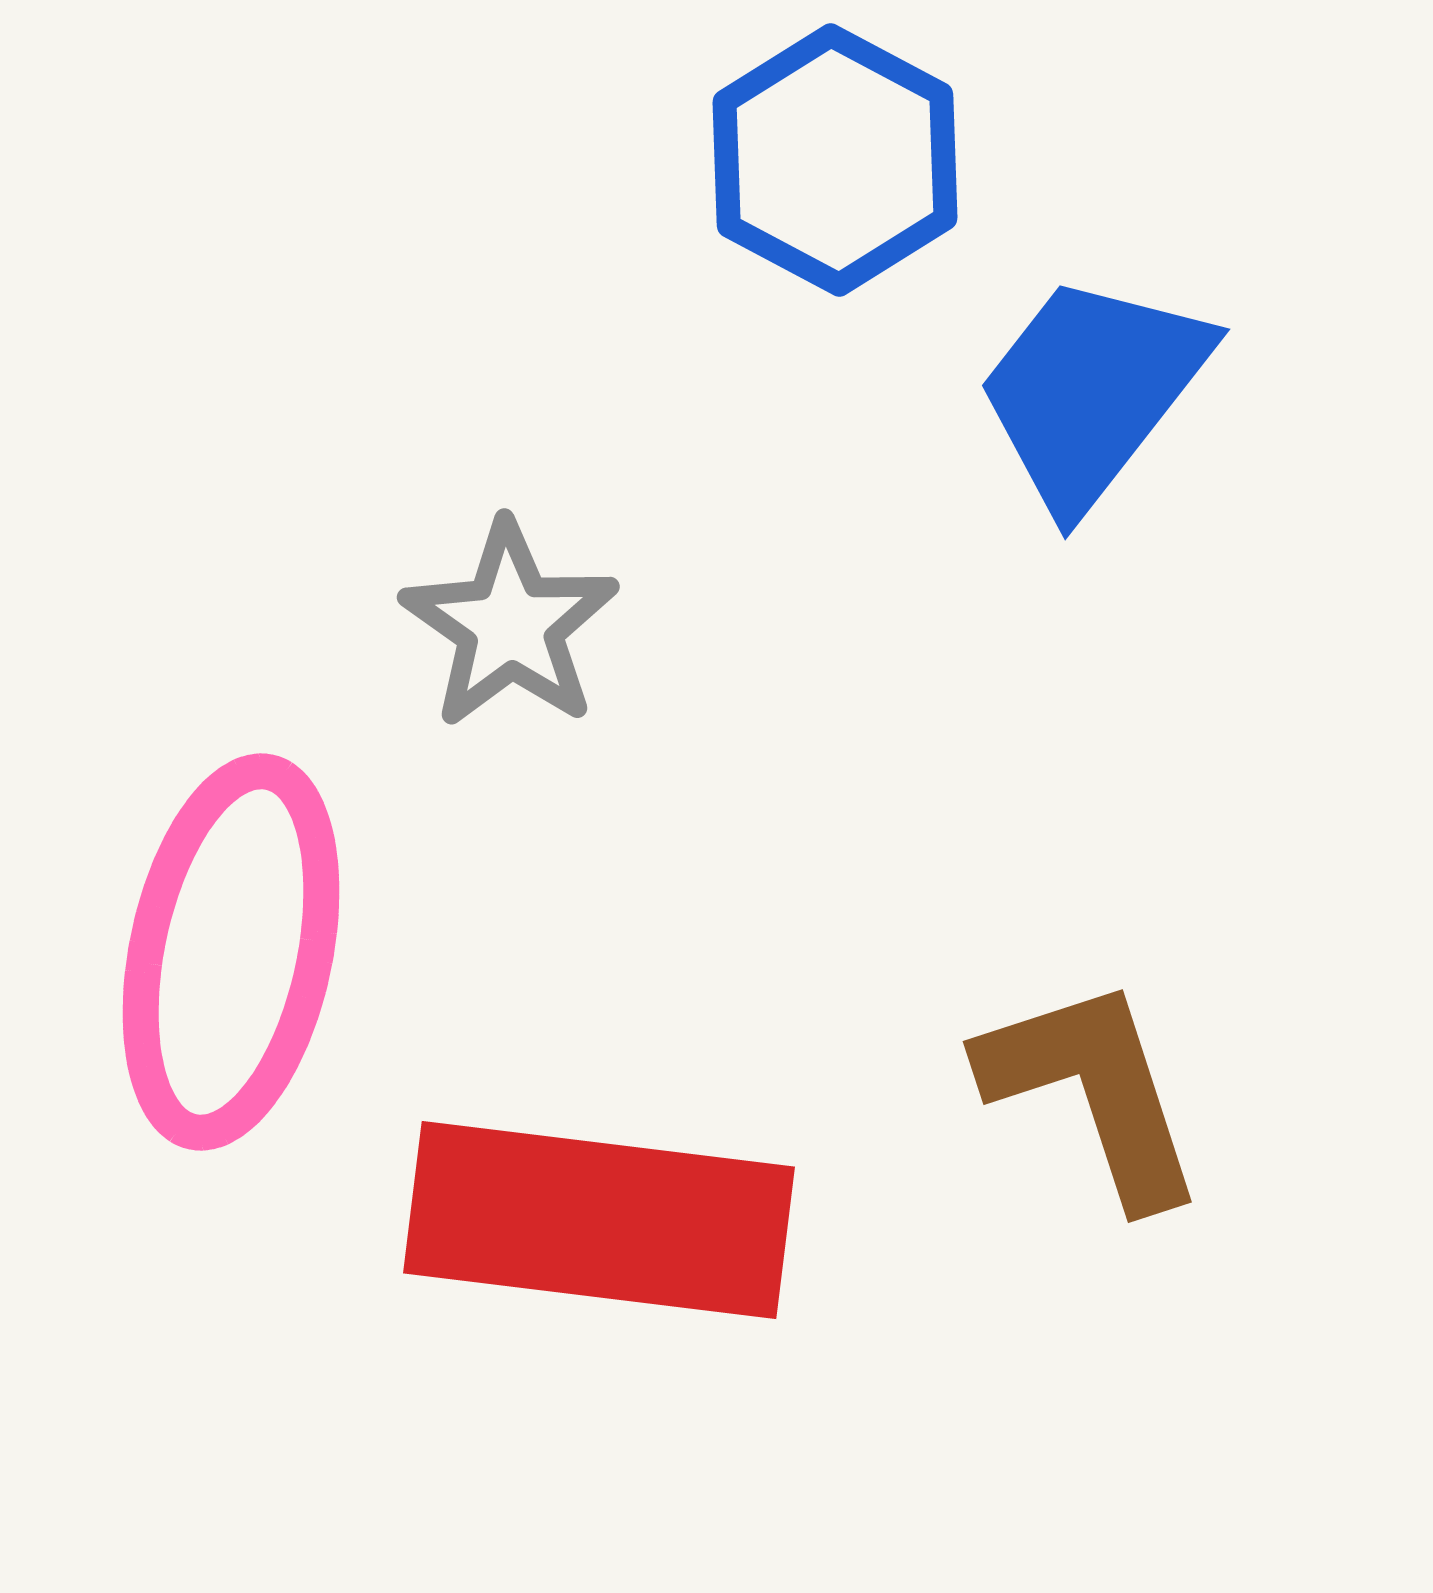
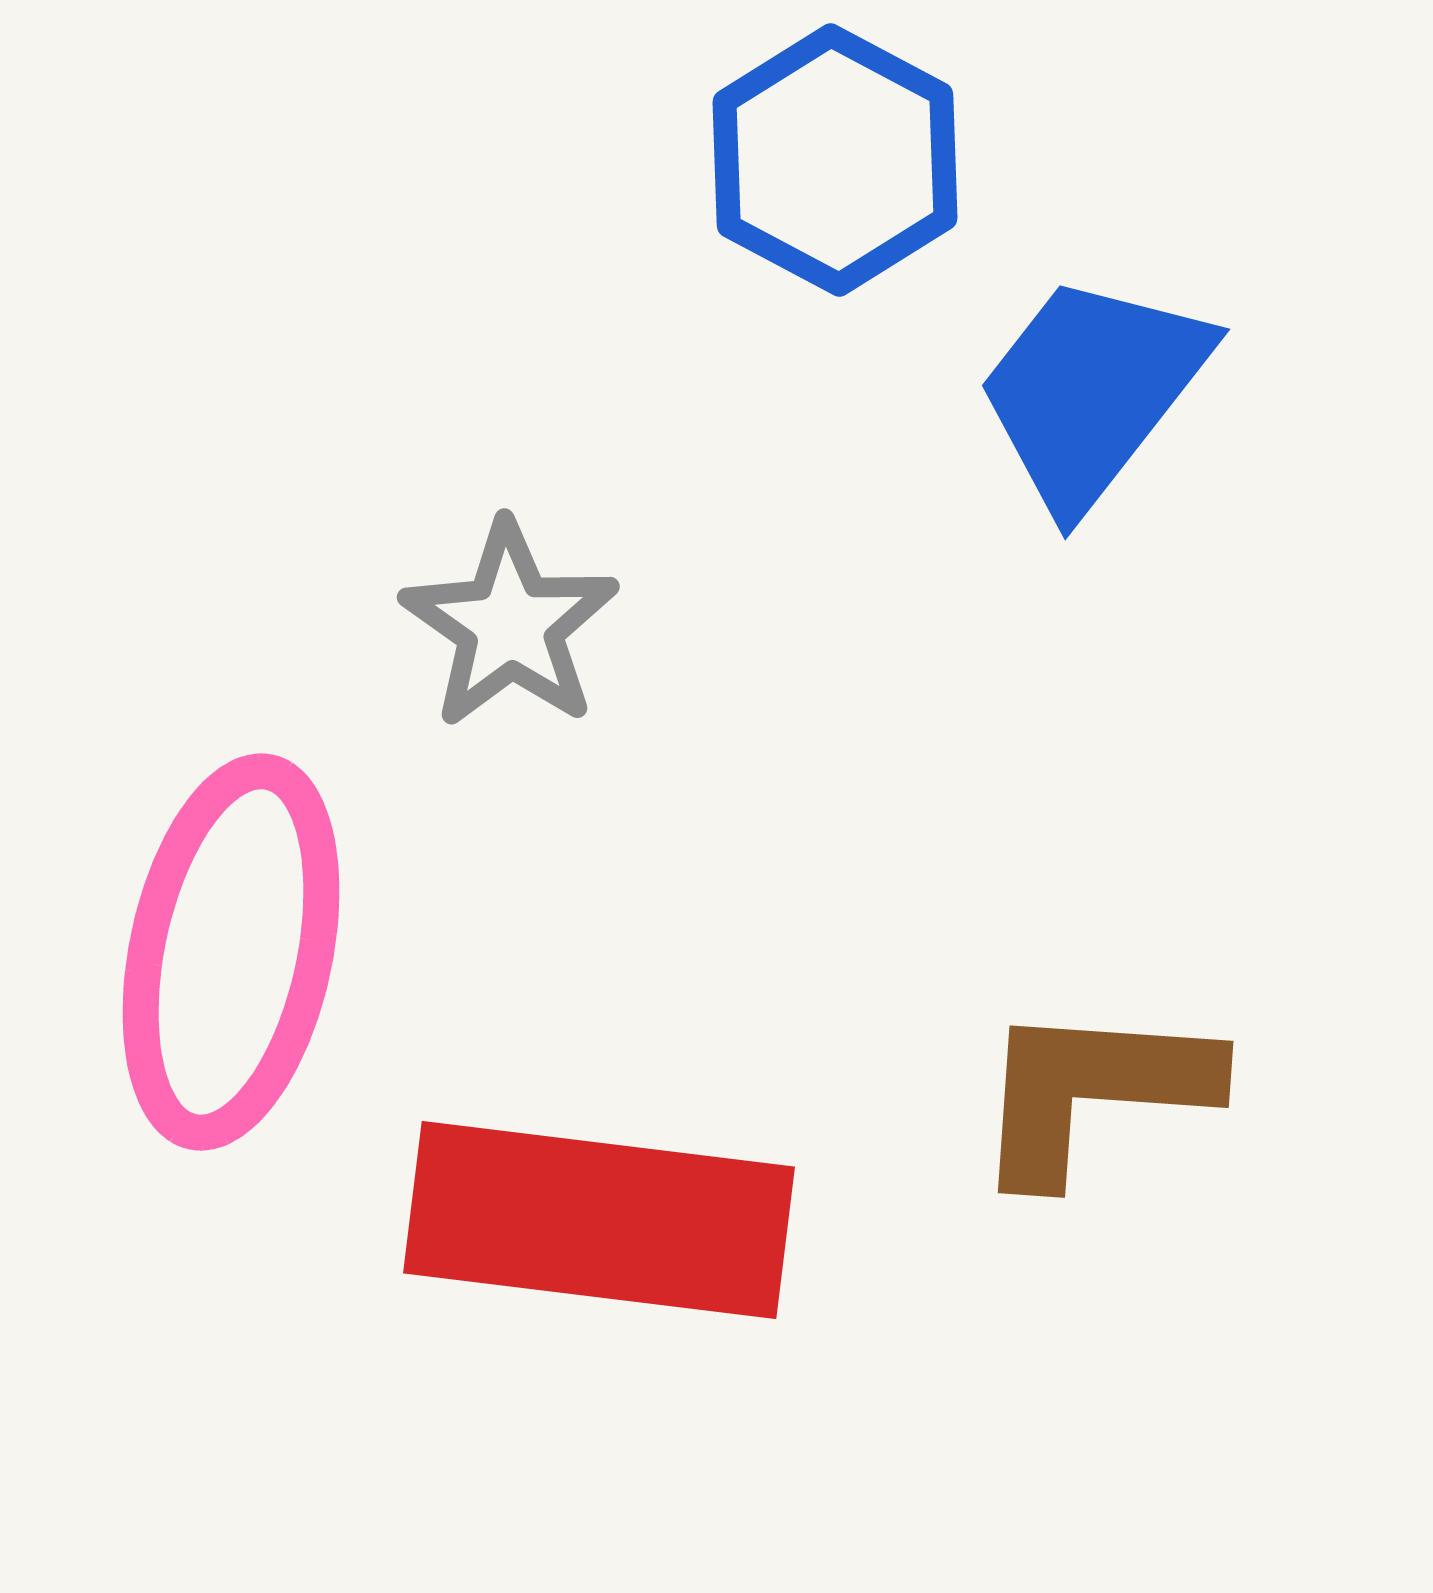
brown L-shape: rotated 68 degrees counterclockwise
